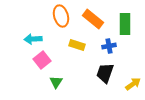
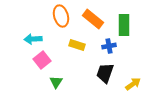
green rectangle: moved 1 px left, 1 px down
